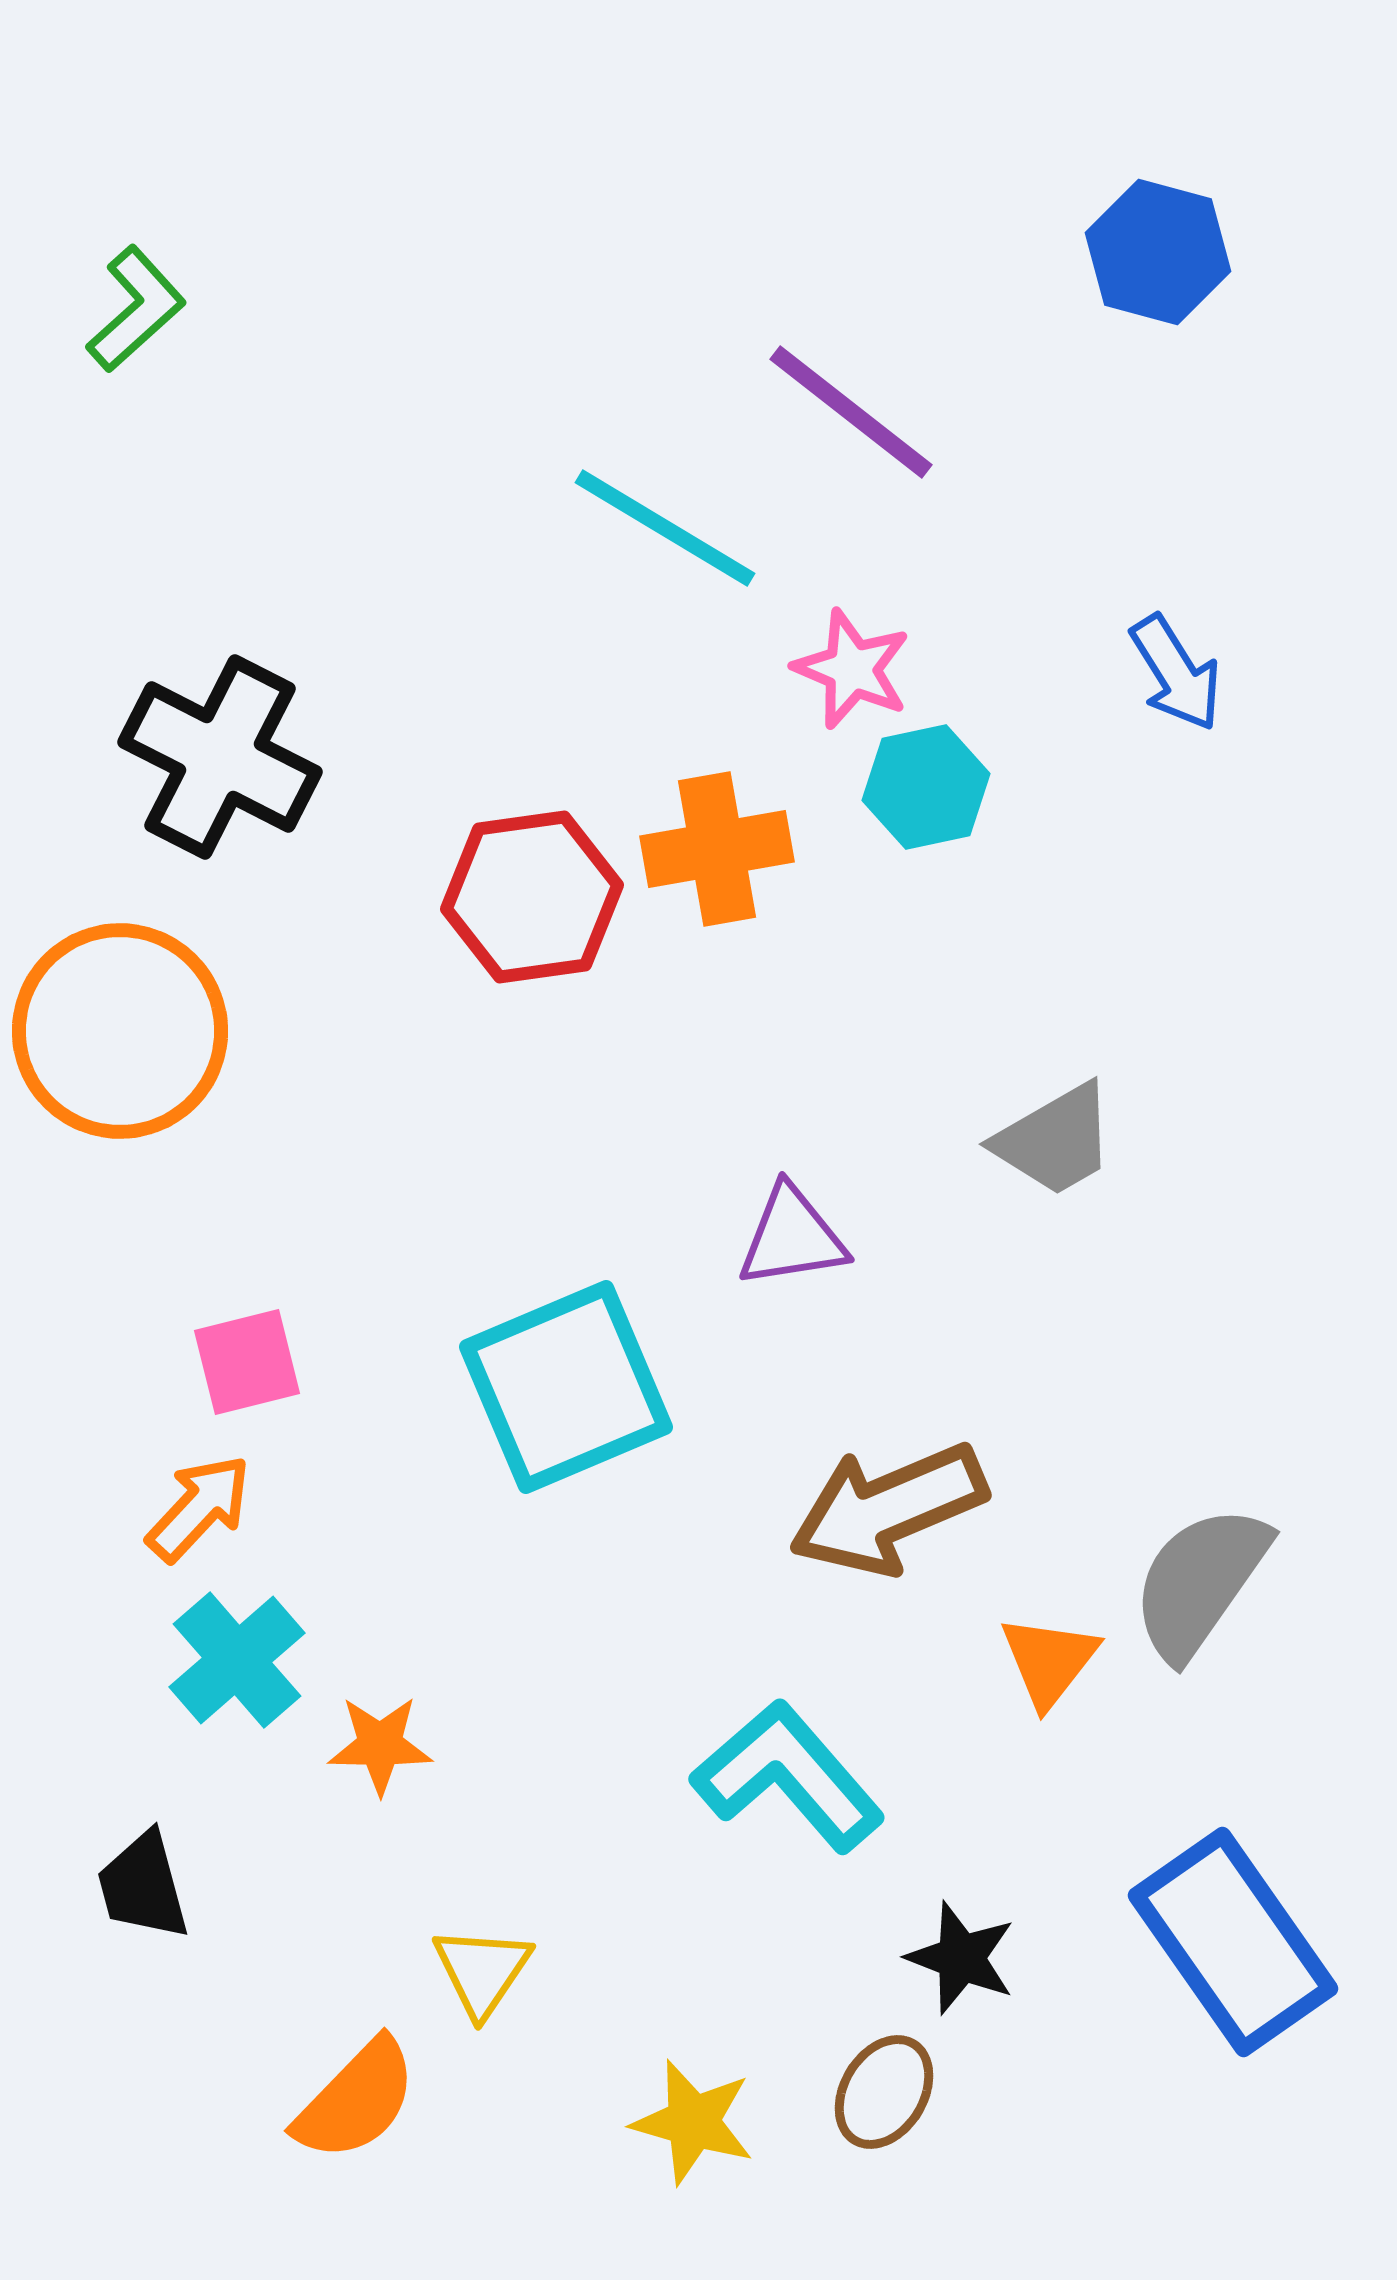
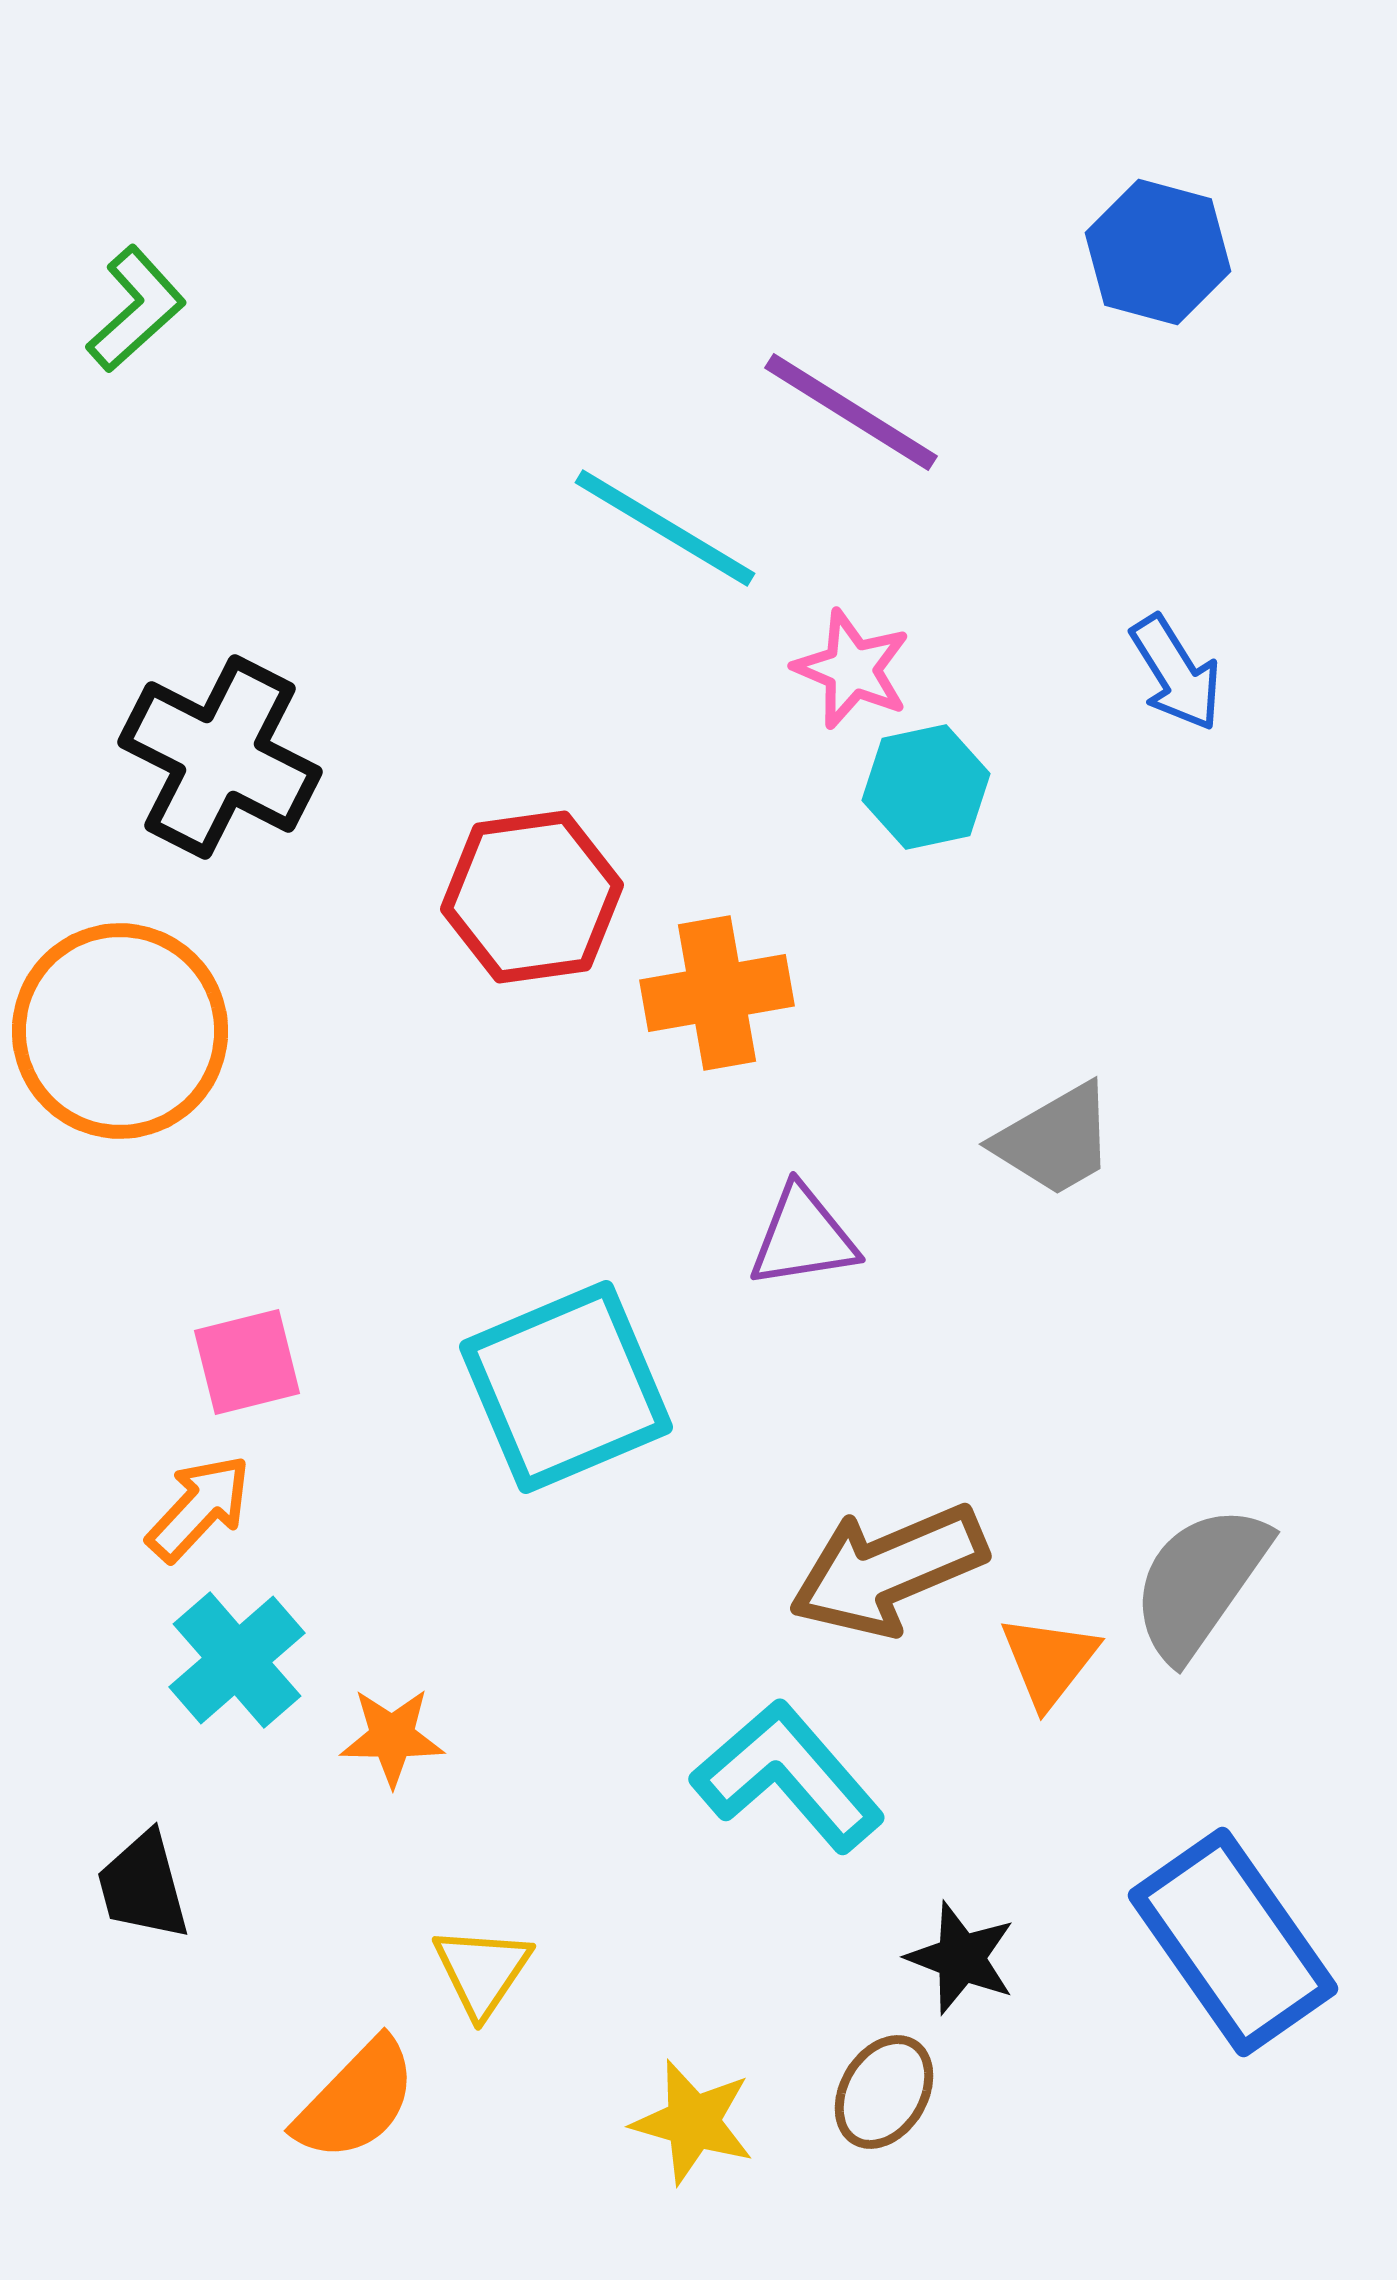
purple line: rotated 6 degrees counterclockwise
orange cross: moved 144 px down
purple triangle: moved 11 px right
brown arrow: moved 61 px down
orange star: moved 12 px right, 8 px up
